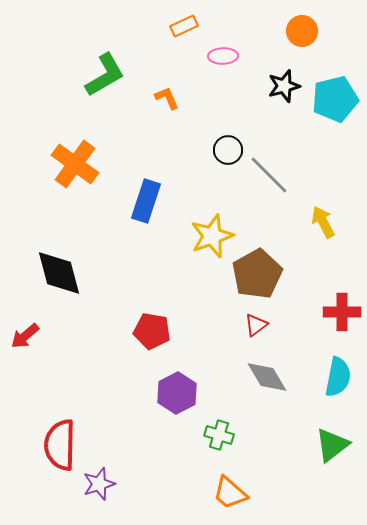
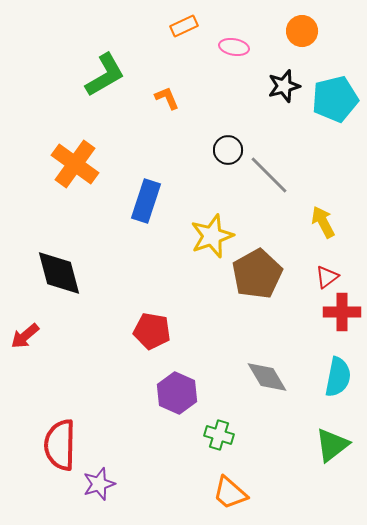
pink ellipse: moved 11 px right, 9 px up; rotated 12 degrees clockwise
red triangle: moved 71 px right, 48 px up
purple hexagon: rotated 9 degrees counterclockwise
